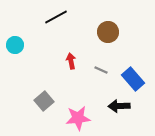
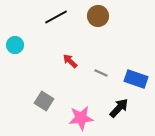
brown circle: moved 10 px left, 16 px up
red arrow: moved 1 px left; rotated 35 degrees counterclockwise
gray line: moved 3 px down
blue rectangle: moved 3 px right; rotated 30 degrees counterclockwise
gray square: rotated 18 degrees counterclockwise
black arrow: moved 2 px down; rotated 135 degrees clockwise
pink star: moved 3 px right
